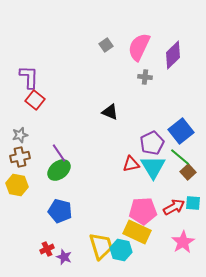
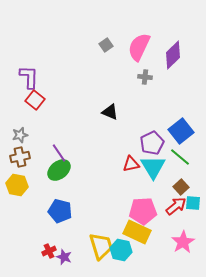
brown square: moved 7 px left, 15 px down
red arrow: moved 2 px right, 1 px up; rotated 10 degrees counterclockwise
red cross: moved 2 px right, 2 px down
